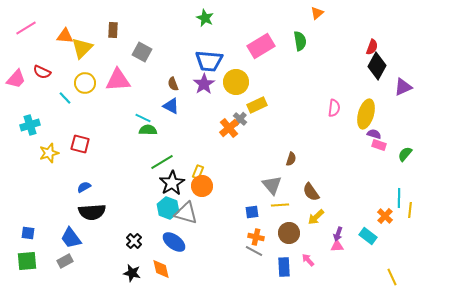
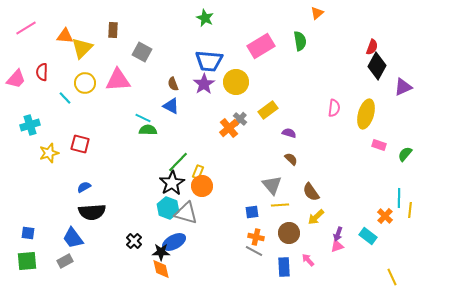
red semicircle at (42, 72): rotated 66 degrees clockwise
yellow rectangle at (257, 105): moved 11 px right, 5 px down; rotated 12 degrees counterclockwise
purple semicircle at (374, 134): moved 85 px left, 1 px up
brown semicircle at (291, 159): rotated 64 degrees counterclockwise
green line at (162, 162): moved 16 px right; rotated 15 degrees counterclockwise
blue trapezoid at (71, 238): moved 2 px right
blue ellipse at (174, 242): rotated 65 degrees counterclockwise
pink triangle at (337, 246): rotated 16 degrees counterclockwise
black star at (132, 273): moved 29 px right, 21 px up; rotated 12 degrees counterclockwise
